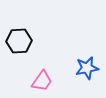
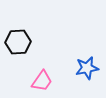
black hexagon: moved 1 px left, 1 px down
